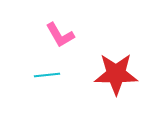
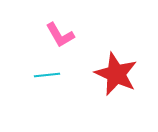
red star: rotated 24 degrees clockwise
